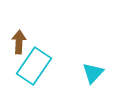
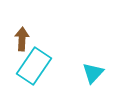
brown arrow: moved 3 px right, 3 px up
